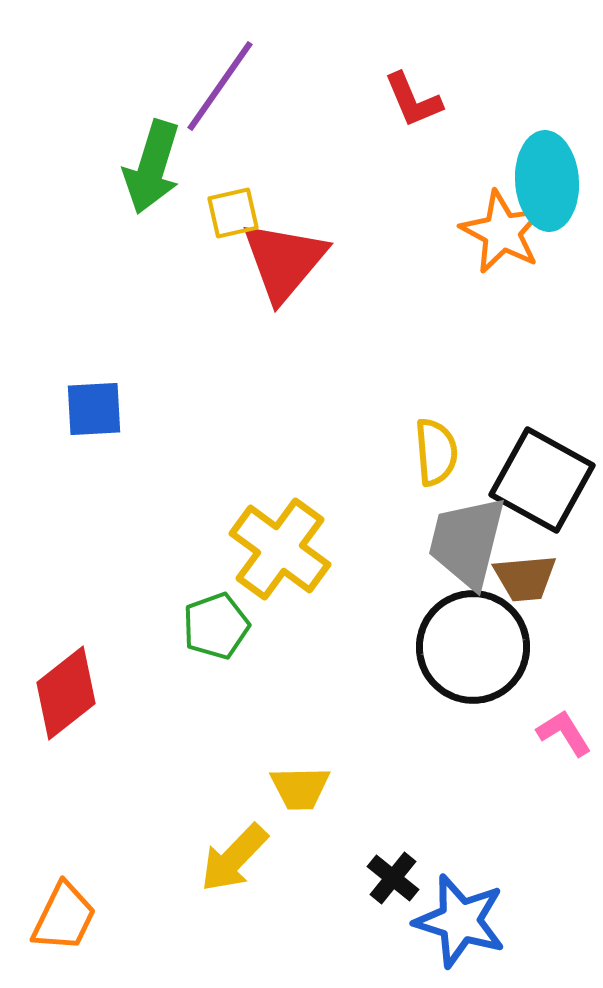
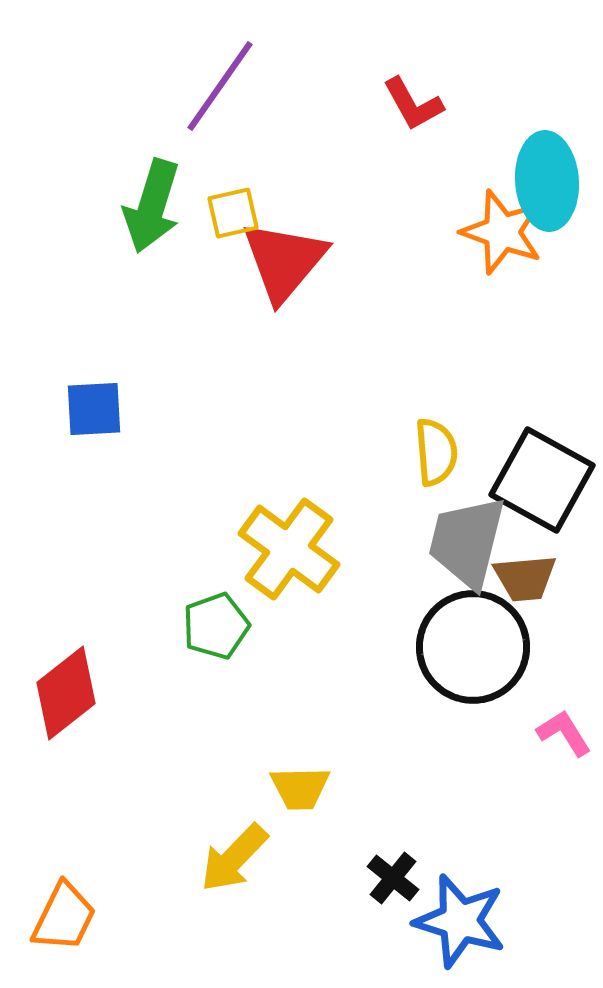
red L-shape: moved 4 px down; rotated 6 degrees counterclockwise
green arrow: moved 39 px down
orange star: rotated 8 degrees counterclockwise
yellow cross: moved 9 px right
